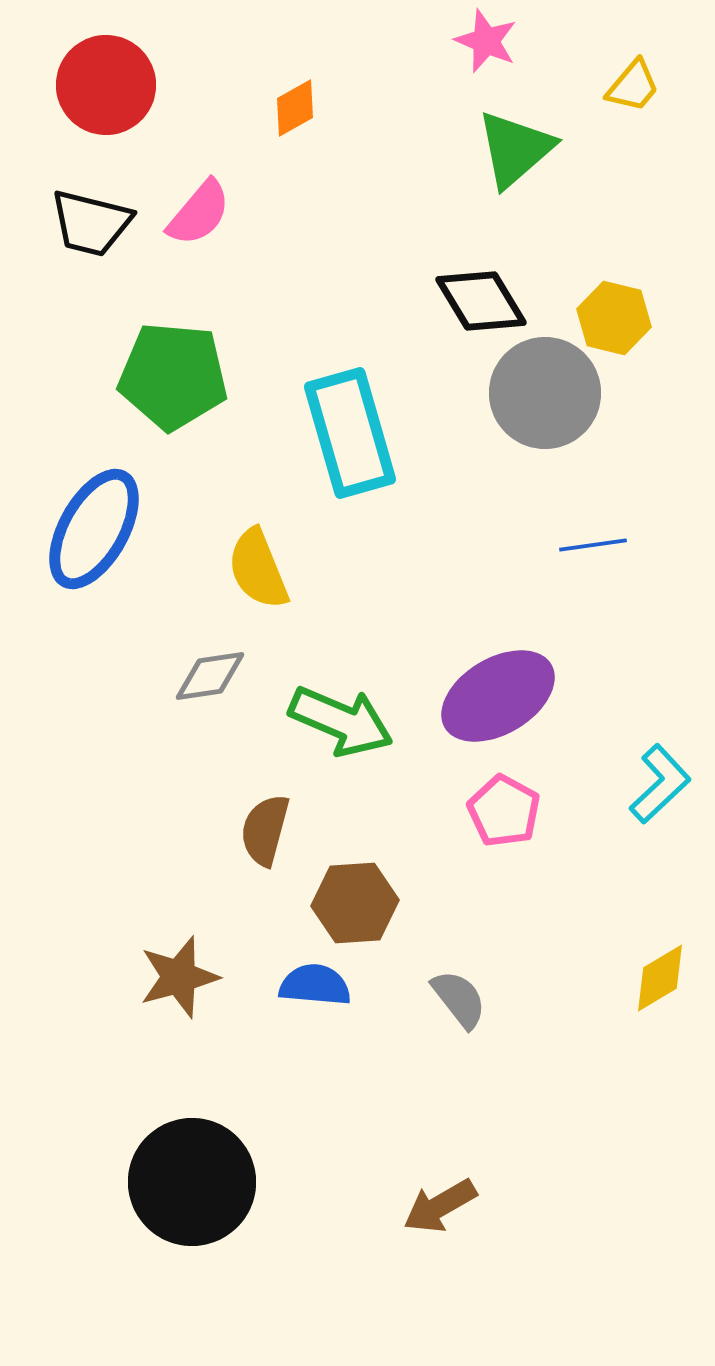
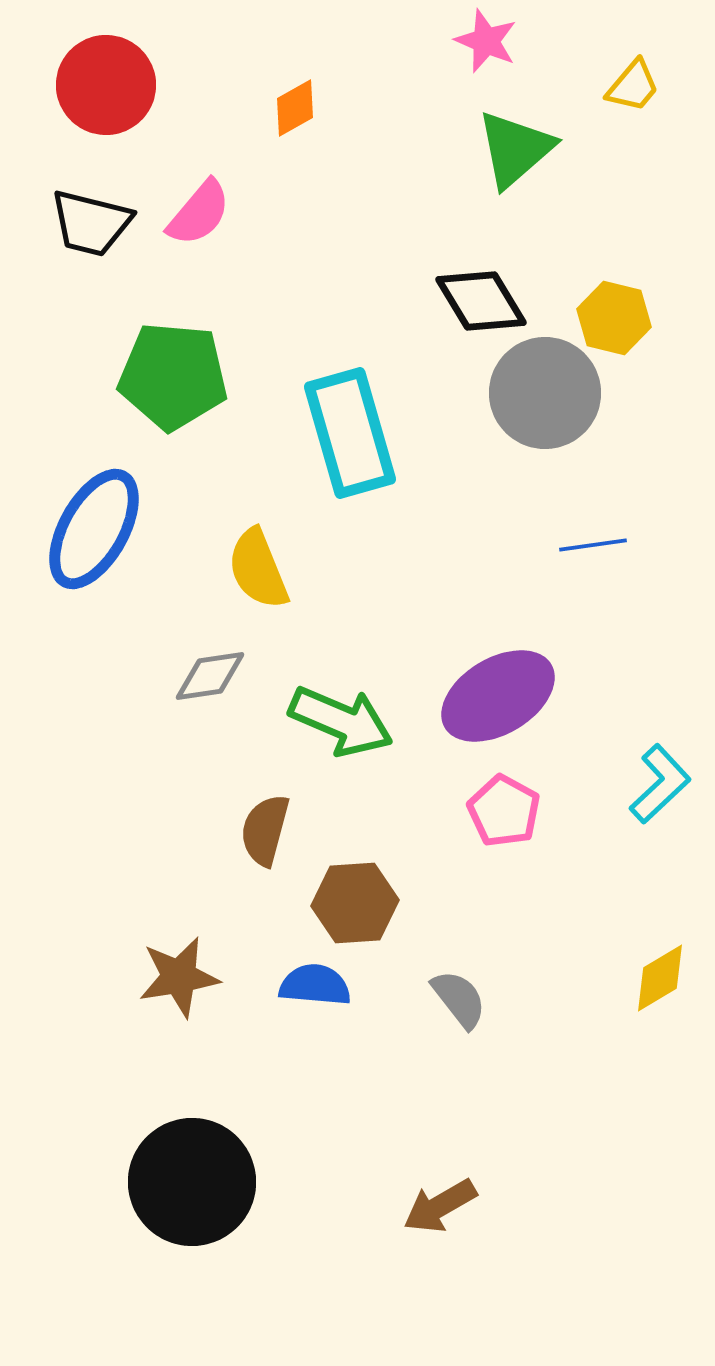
brown star: rotated 6 degrees clockwise
